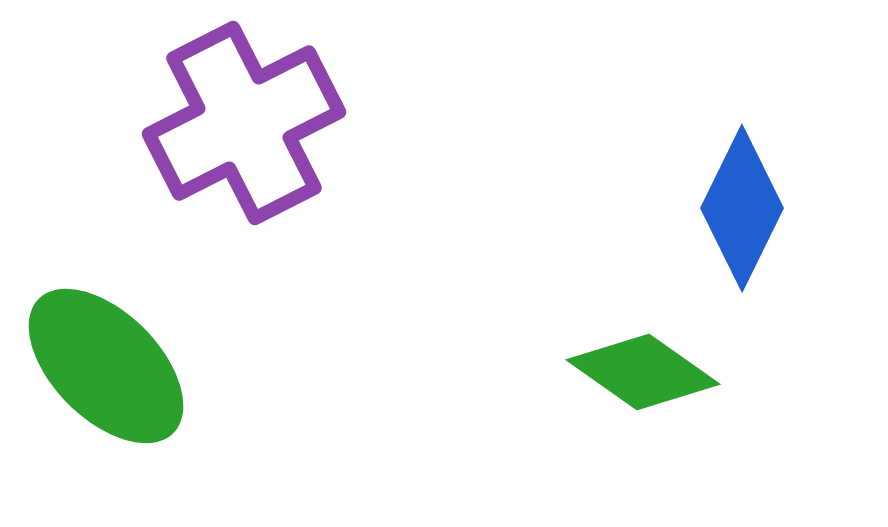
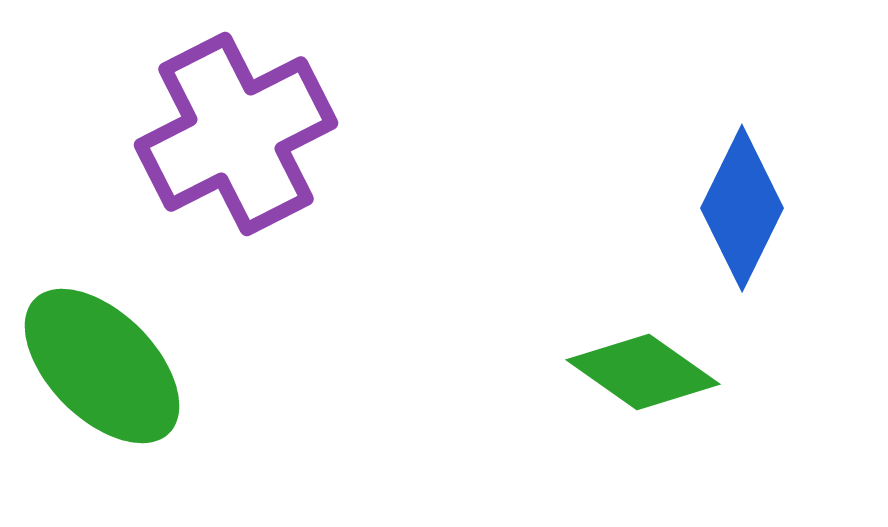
purple cross: moved 8 px left, 11 px down
green ellipse: moved 4 px left
